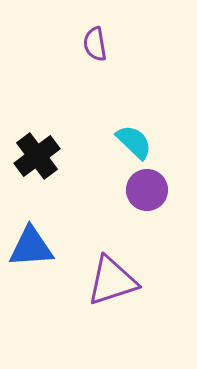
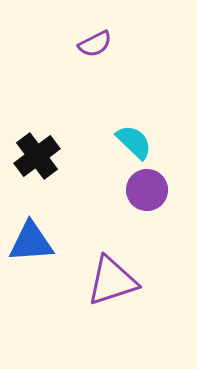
purple semicircle: rotated 108 degrees counterclockwise
blue triangle: moved 5 px up
